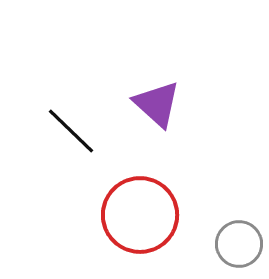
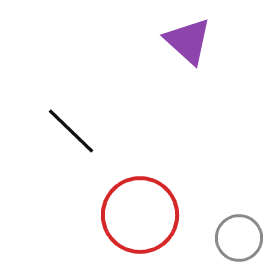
purple triangle: moved 31 px right, 63 px up
gray circle: moved 6 px up
